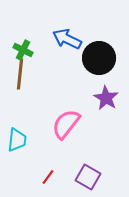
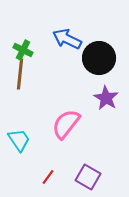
cyan trapezoid: moved 2 px right; rotated 40 degrees counterclockwise
